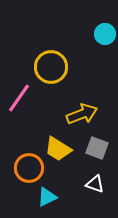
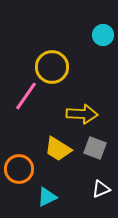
cyan circle: moved 2 px left, 1 px down
yellow circle: moved 1 px right
pink line: moved 7 px right, 2 px up
yellow arrow: rotated 24 degrees clockwise
gray square: moved 2 px left
orange circle: moved 10 px left, 1 px down
white triangle: moved 6 px right, 5 px down; rotated 42 degrees counterclockwise
